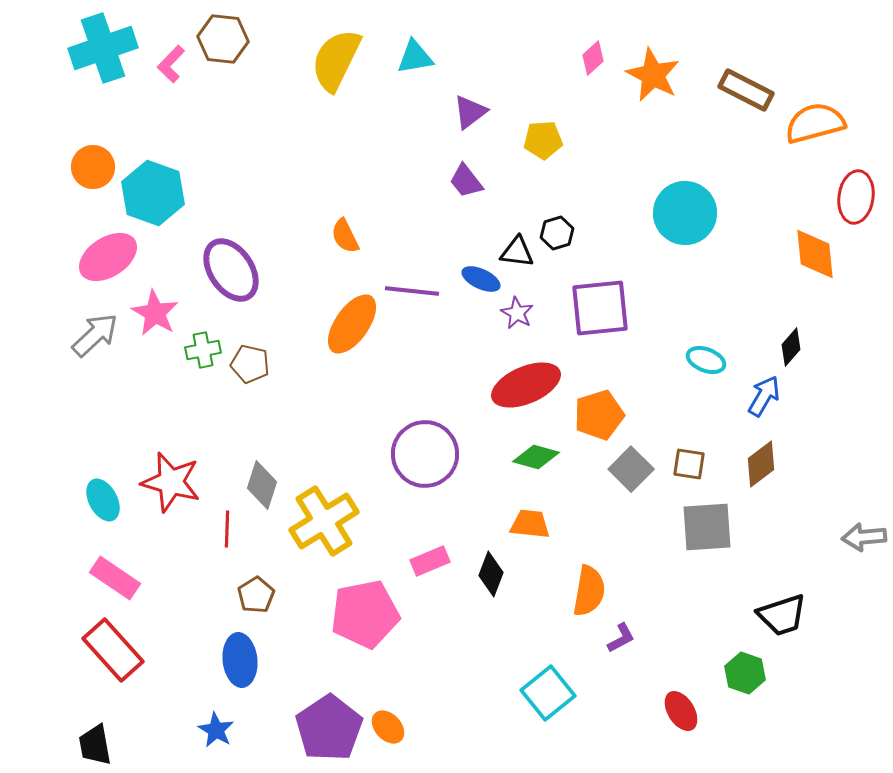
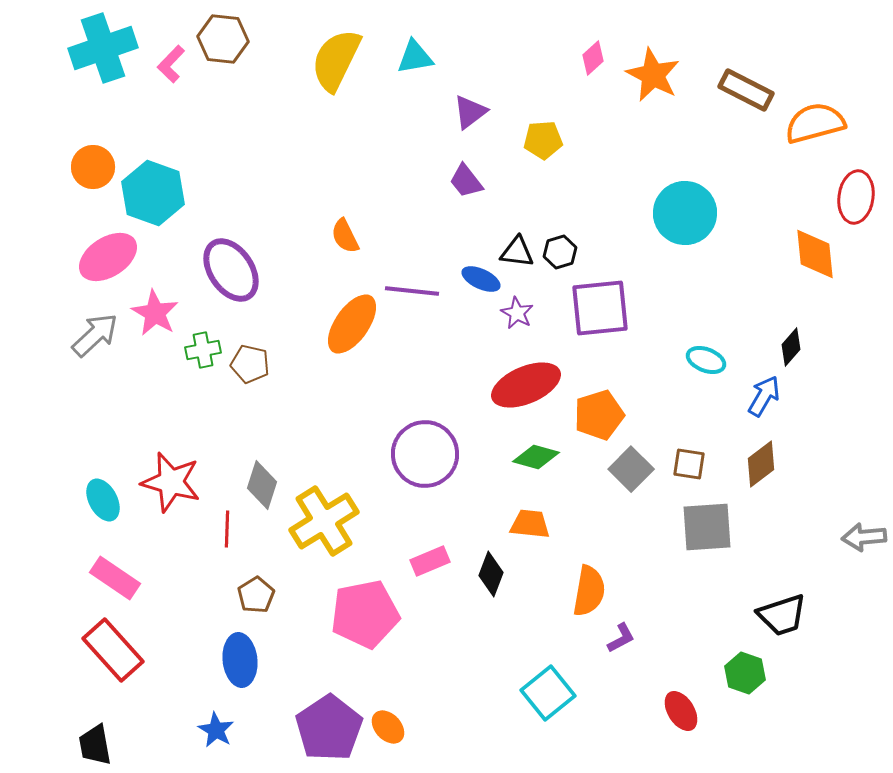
black hexagon at (557, 233): moved 3 px right, 19 px down
